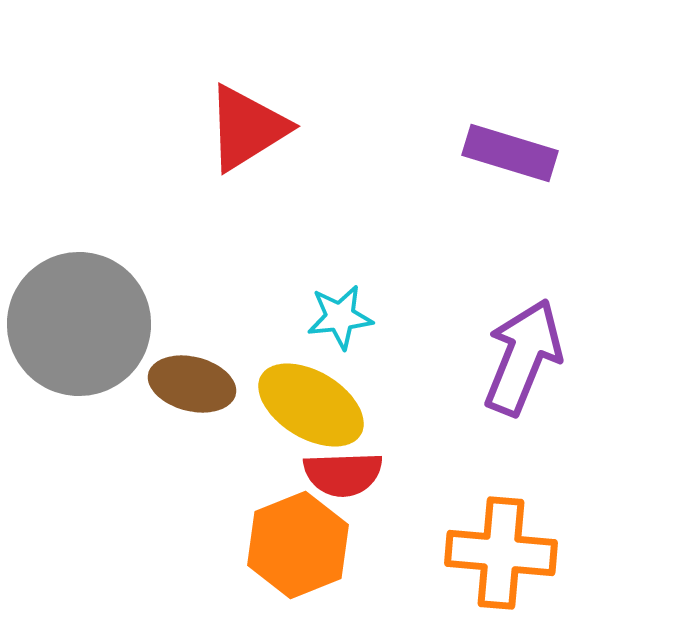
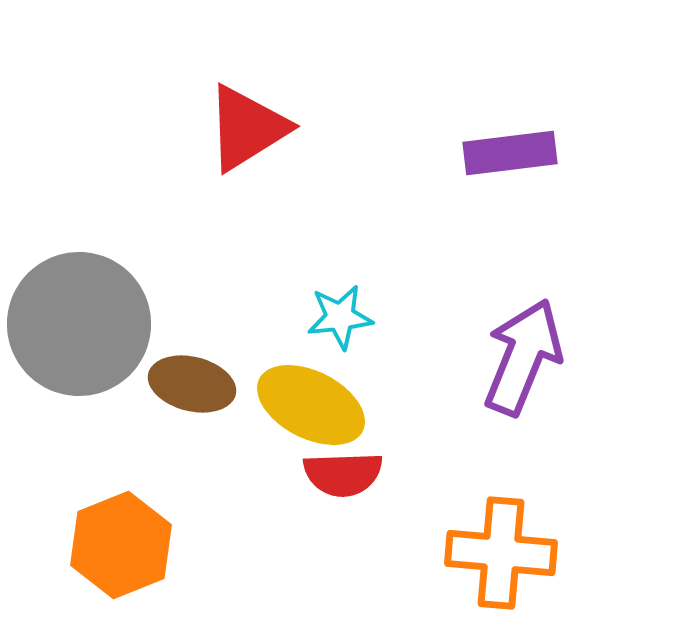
purple rectangle: rotated 24 degrees counterclockwise
yellow ellipse: rotated 4 degrees counterclockwise
orange hexagon: moved 177 px left
